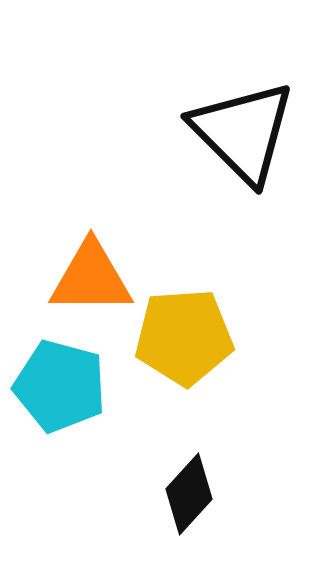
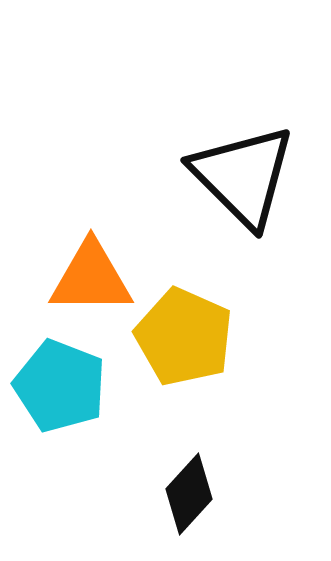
black triangle: moved 44 px down
yellow pentagon: rotated 28 degrees clockwise
cyan pentagon: rotated 6 degrees clockwise
